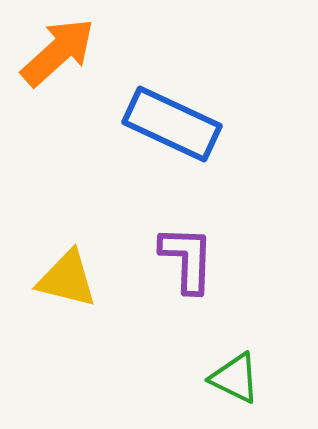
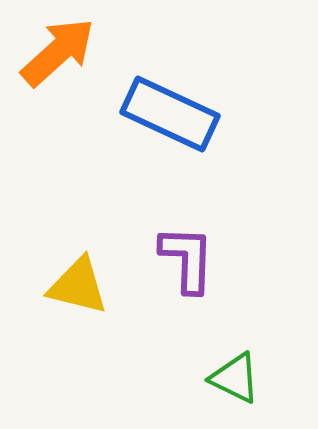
blue rectangle: moved 2 px left, 10 px up
yellow triangle: moved 11 px right, 7 px down
